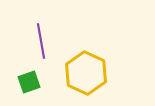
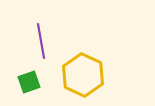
yellow hexagon: moved 3 px left, 2 px down
